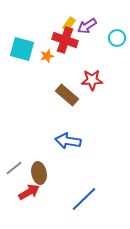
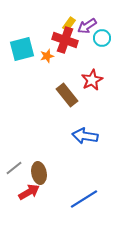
cyan circle: moved 15 px left
cyan square: rotated 30 degrees counterclockwise
red star: rotated 25 degrees counterclockwise
brown rectangle: rotated 10 degrees clockwise
blue arrow: moved 17 px right, 5 px up
blue line: rotated 12 degrees clockwise
